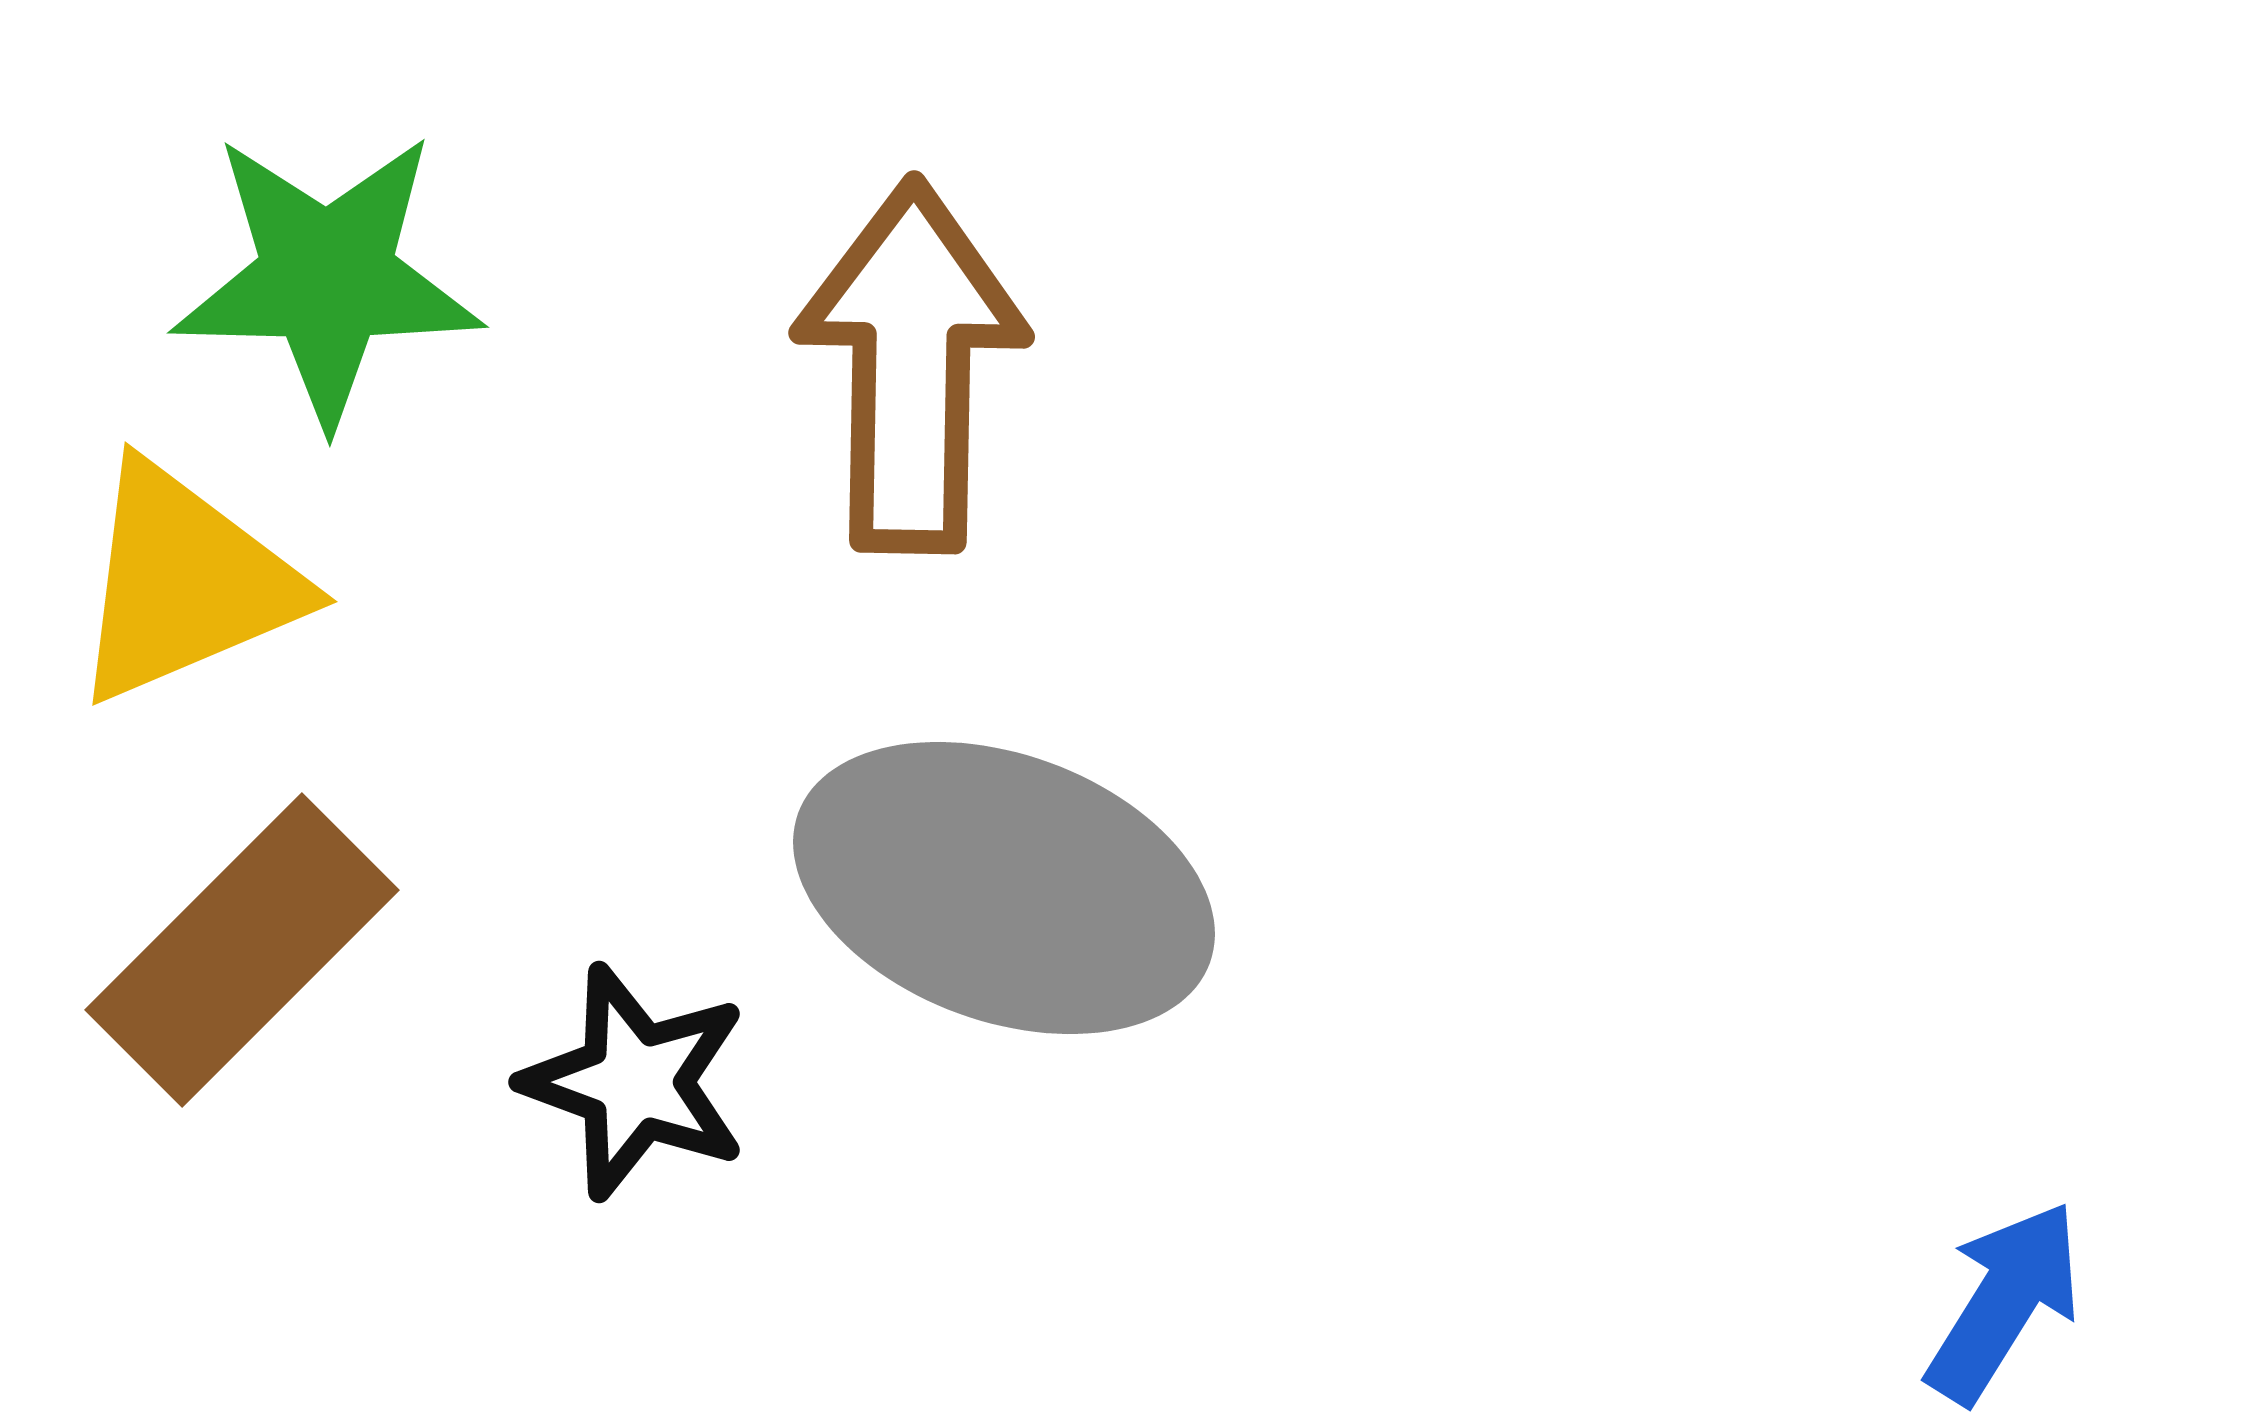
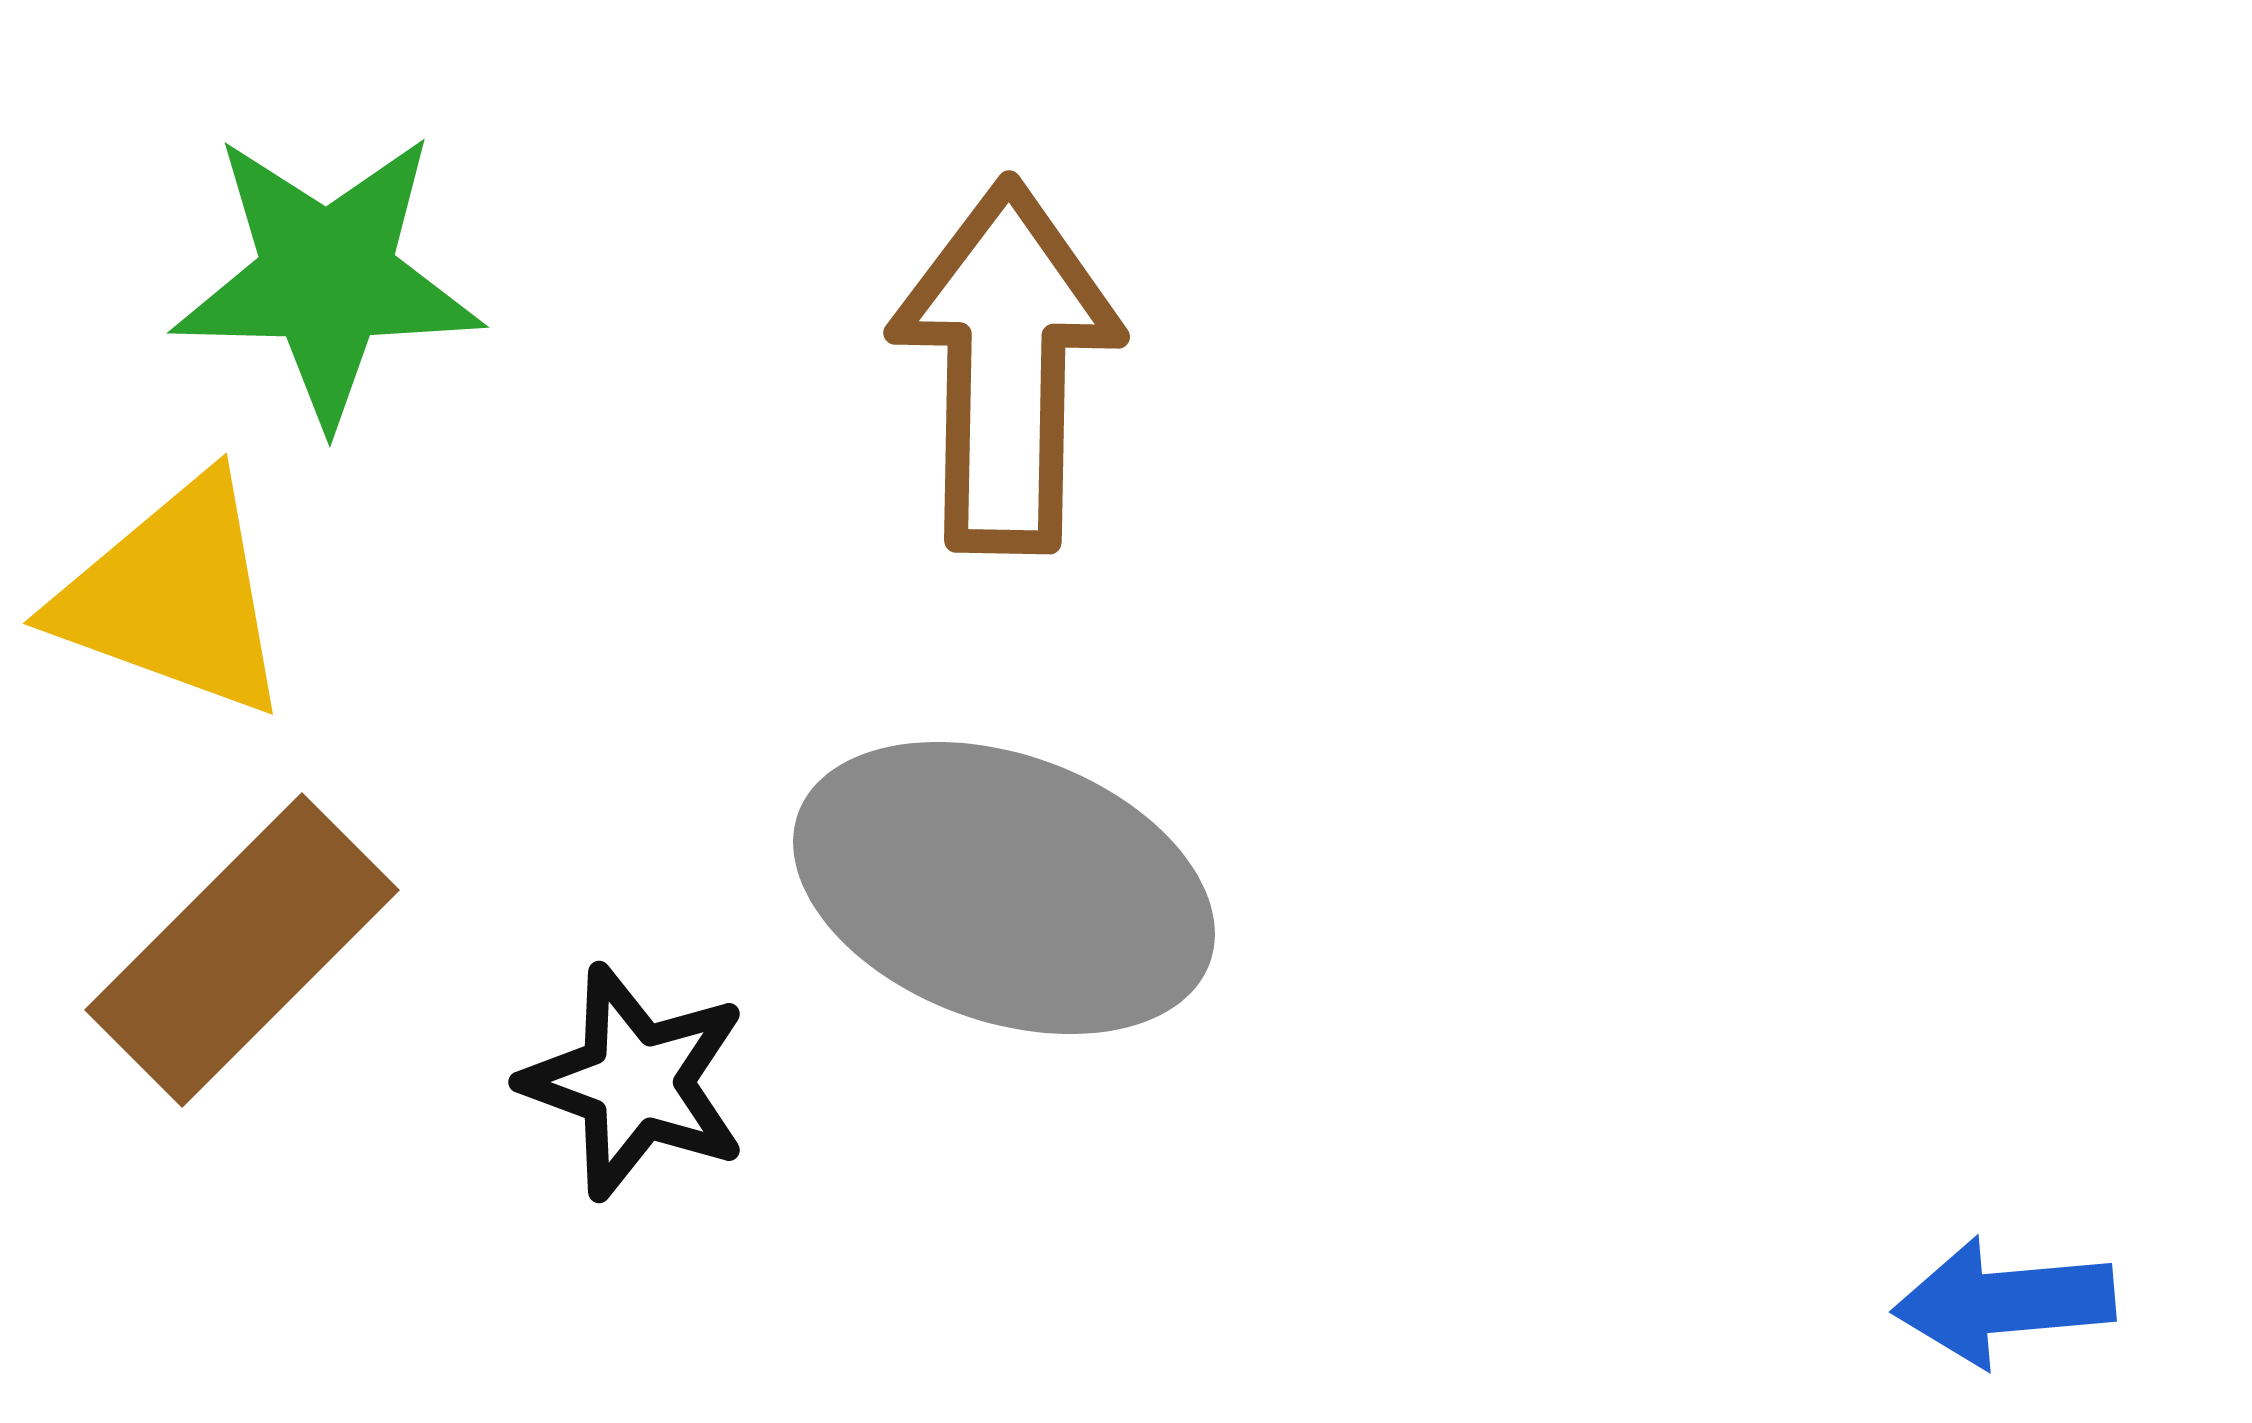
brown arrow: moved 95 px right
yellow triangle: moved 11 px left, 14 px down; rotated 43 degrees clockwise
blue arrow: rotated 127 degrees counterclockwise
